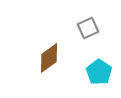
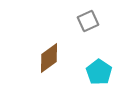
gray square: moved 7 px up
